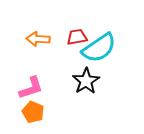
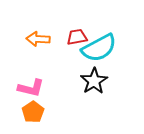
cyan semicircle: rotated 6 degrees clockwise
black star: moved 8 px right
pink L-shape: rotated 32 degrees clockwise
orange pentagon: rotated 15 degrees clockwise
